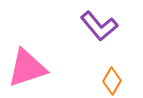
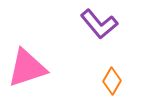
purple L-shape: moved 2 px up
